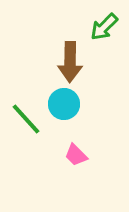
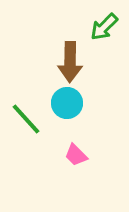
cyan circle: moved 3 px right, 1 px up
